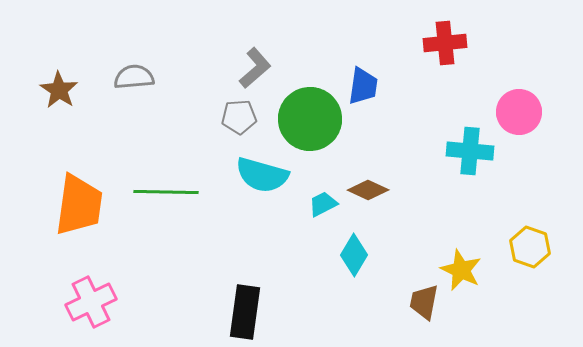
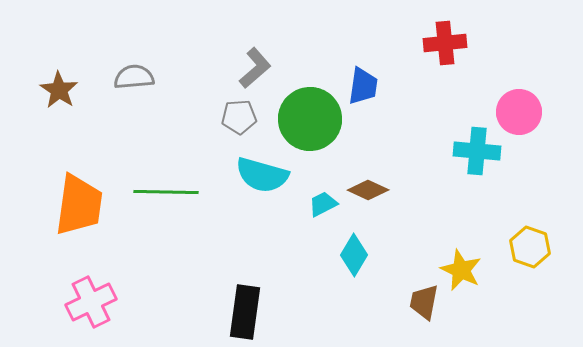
cyan cross: moved 7 px right
